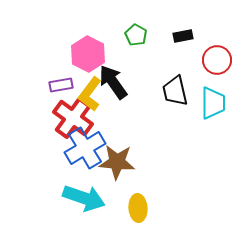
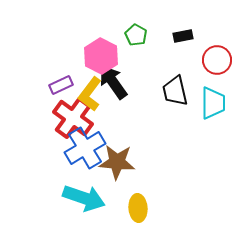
pink hexagon: moved 13 px right, 2 px down
purple rectangle: rotated 15 degrees counterclockwise
